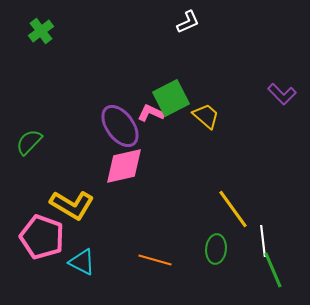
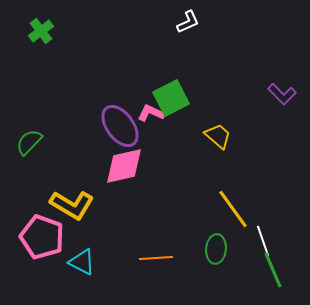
yellow trapezoid: moved 12 px right, 20 px down
white line: rotated 12 degrees counterclockwise
orange line: moved 1 px right, 2 px up; rotated 20 degrees counterclockwise
